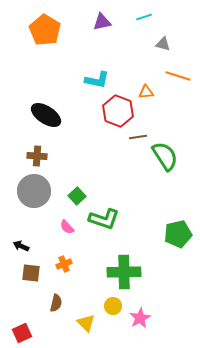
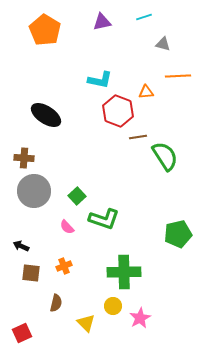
orange line: rotated 20 degrees counterclockwise
cyan L-shape: moved 3 px right
brown cross: moved 13 px left, 2 px down
orange cross: moved 2 px down
